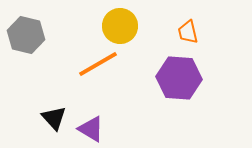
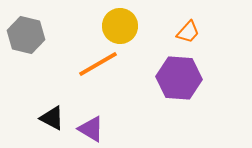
orange trapezoid: rotated 125 degrees counterclockwise
black triangle: moved 2 px left; rotated 20 degrees counterclockwise
